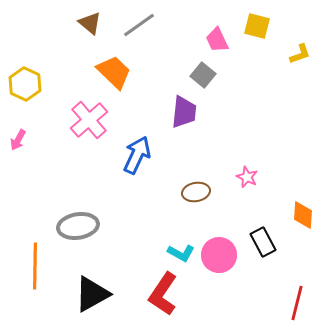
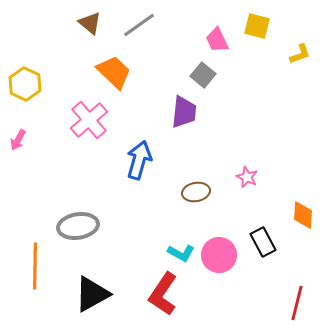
blue arrow: moved 2 px right, 5 px down; rotated 9 degrees counterclockwise
